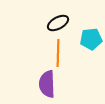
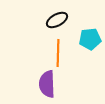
black ellipse: moved 1 px left, 3 px up
cyan pentagon: moved 1 px left
